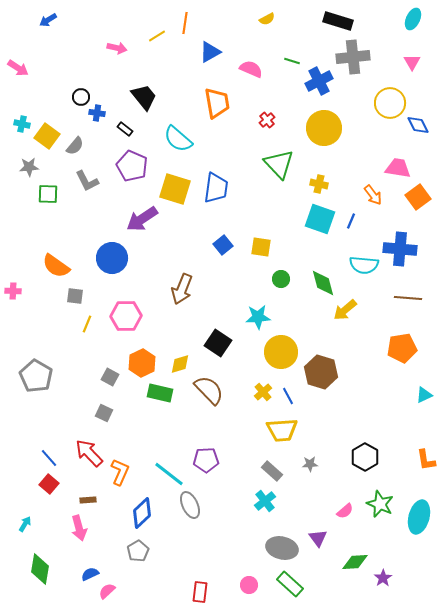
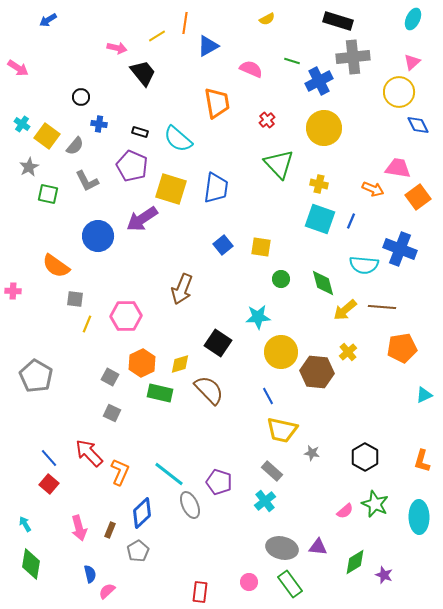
blue triangle at (210, 52): moved 2 px left, 6 px up
pink triangle at (412, 62): rotated 18 degrees clockwise
black trapezoid at (144, 97): moved 1 px left, 24 px up
yellow circle at (390, 103): moved 9 px right, 11 px up
blue cross at (97, 113): moved 2 px right, 11 px down
cyan cross at (22, 124): rotated 21 degrees clockwise
black rectangle at (125, 129): moved 15 px right, 3 px down; rotated 21 degrees counterclockwise
gray star at (29, 167): rotated 24 degrees counterclockwise
yellow square at (175, 189): moved 4 px left
green square at (48, 194): rotated 10 degrees clockwise
orange arrow at (373, 195): moved 6 px up; rotated 30 degrees counterclockwise
blue cross at (400, 249): rotated 16 degrees clockwise
blue circle at (112, 258): moved 14 px left, 22 px up
gray square at (75, 296): moved 3 px down
brown line at (408, 298): moved 26 px left, 9 px down
brown hexagon at (321, 372): moved 4 px left; rotated 12 degrees counterclockwise
yellow cross at (263, 392): moved 85 px right, 40 px up
blue line at (288, 396): moved 20 px left
gray square at (104, 413): moved 8 px right
yellow trapezoid at (282, 430): rotated 16 degrees clockwise
purple pentagon at (206, 460): moved 13 px right, 22 px down; rotated 20 degrees clockwise
orange L-shape at (426, 460): moved 4 px left, 1 px down; rotated 25 degrees clockwise
gray star at (310, 464): moved 2 px right, 11 px up; rotated 14 degrees clockwise
brown rectangle at (88, 500): moved 22 px right, 30 px down; rotated 63 degrees counterclockwise
green star at (380, 504): moved 5 px left
cyan ellipse at (419, 517): rotated 16 degrees counterclockwise
cyan arrow at (25, 524): rotated 63 degrees counterclockwise
purple triangle at (318, 538): moved 9 px down; rotated 48 degrees counterclockwise
green diamond at (355, 562): rotated 28 degrees counterclockwise
green diamond at (40, 569): moved 9 px left, 5 px up
blue semicircle at (90, 574): rotated 102 degrees clockwise
purple star at (383, 578): moved 1 px right, 3 px up; rotated 18 degrees counterclockwise
green rectangle at (290, 584): rotated 12 degrees clockwise
pink circle at (249, 585): moved 3 px up
